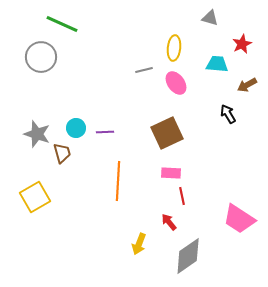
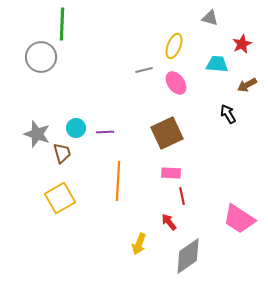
green line: rotated 68 degrees clockwise
yellow ellipse: moved 2 px up; rotated 15 degrees clockwise
yellow square: moved 25 px right, 1 px down
